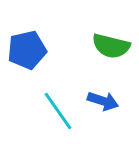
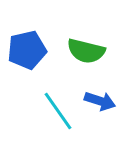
green semicircle: moved 25 px left, 5 px down
blue arrow: moved 3 px left
